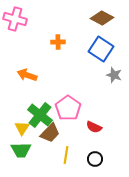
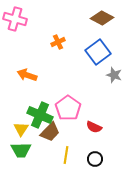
orange cross: rotated 24 degrees counterclockwise
blue square: moved 3 px left, 3 px down; rotated 20 degrees clockwise
green cross: rotated 15 degrees counterclockwise
yellow triangle: moved 1 px left, 1 px down
brown trapezoid: moved 1 px up
